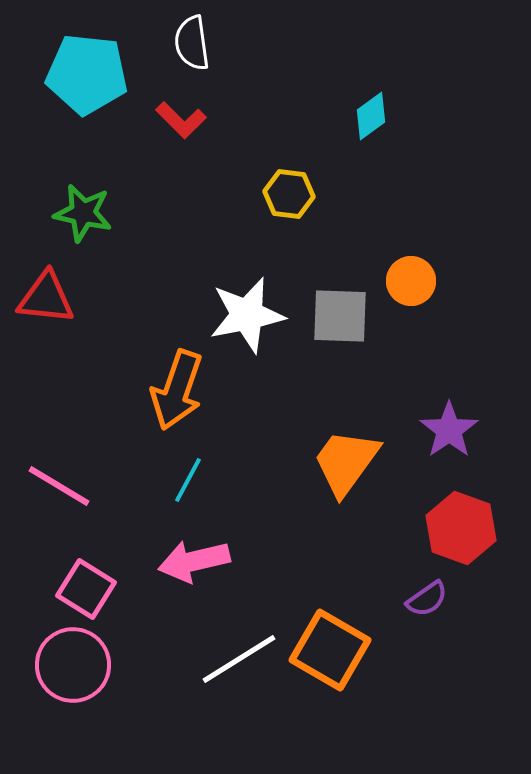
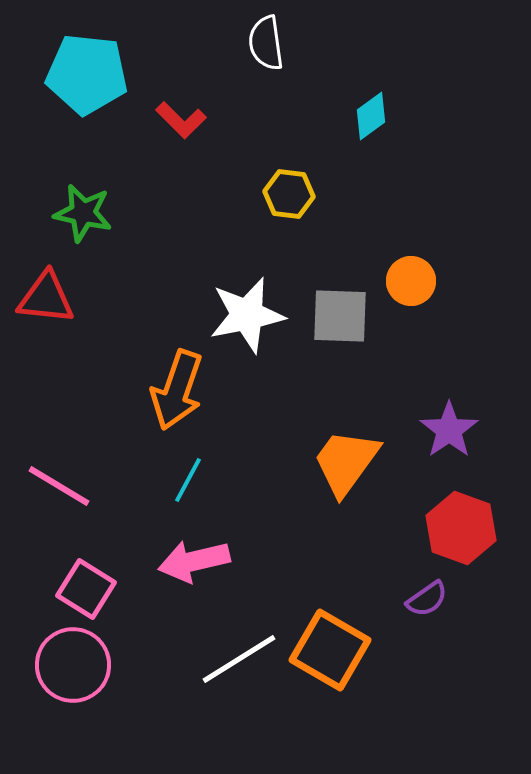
white semicircle: moved 74 px right
